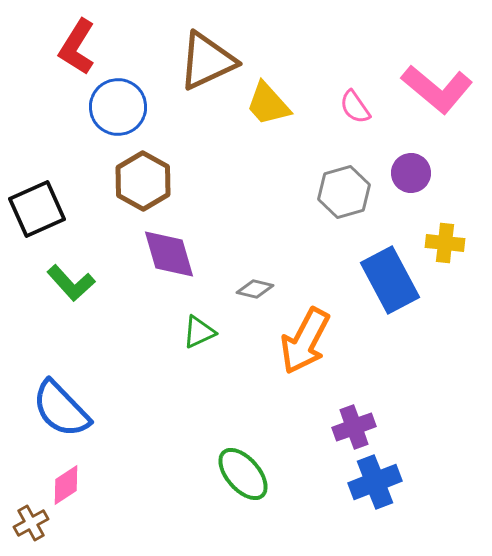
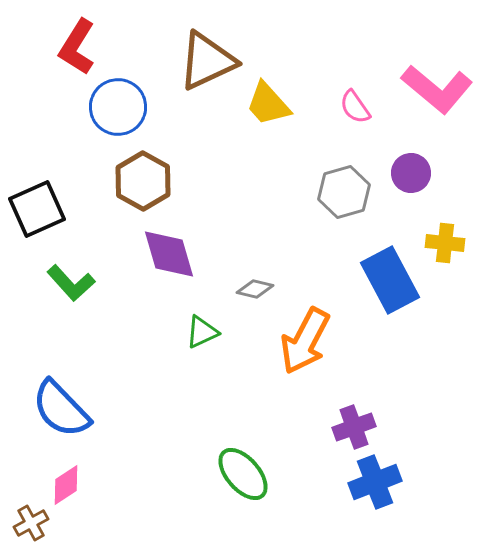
green triangle: moved 3 px right
